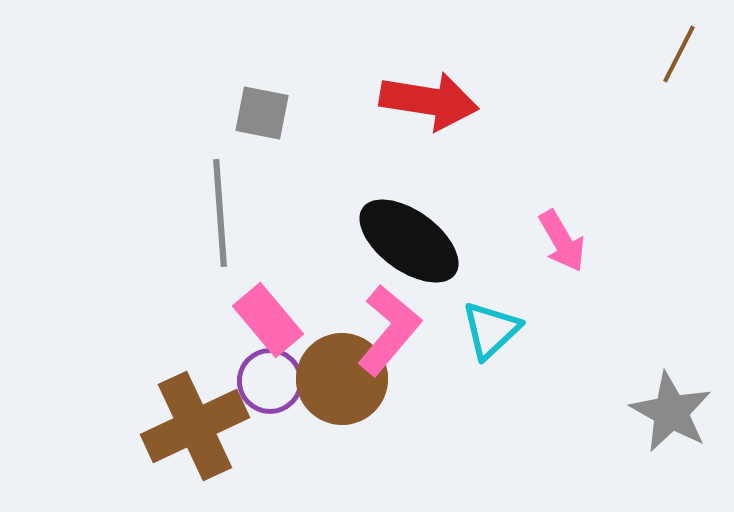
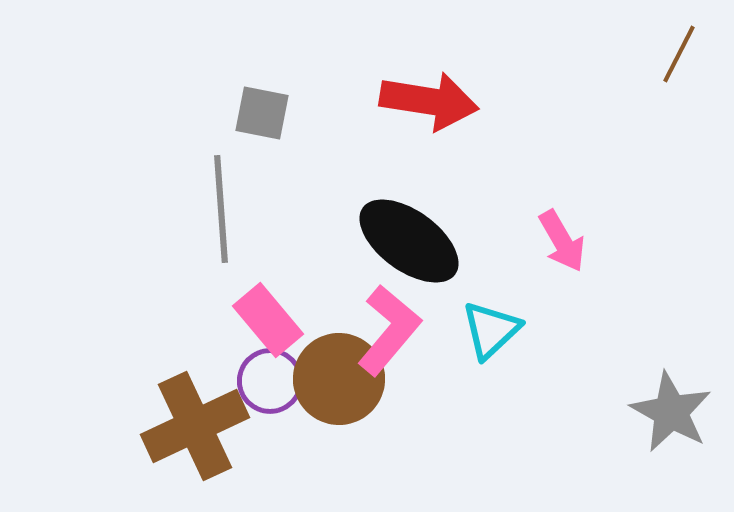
gray line: moved 1 px right, 4 px up
brown circle: moved 3 px left
